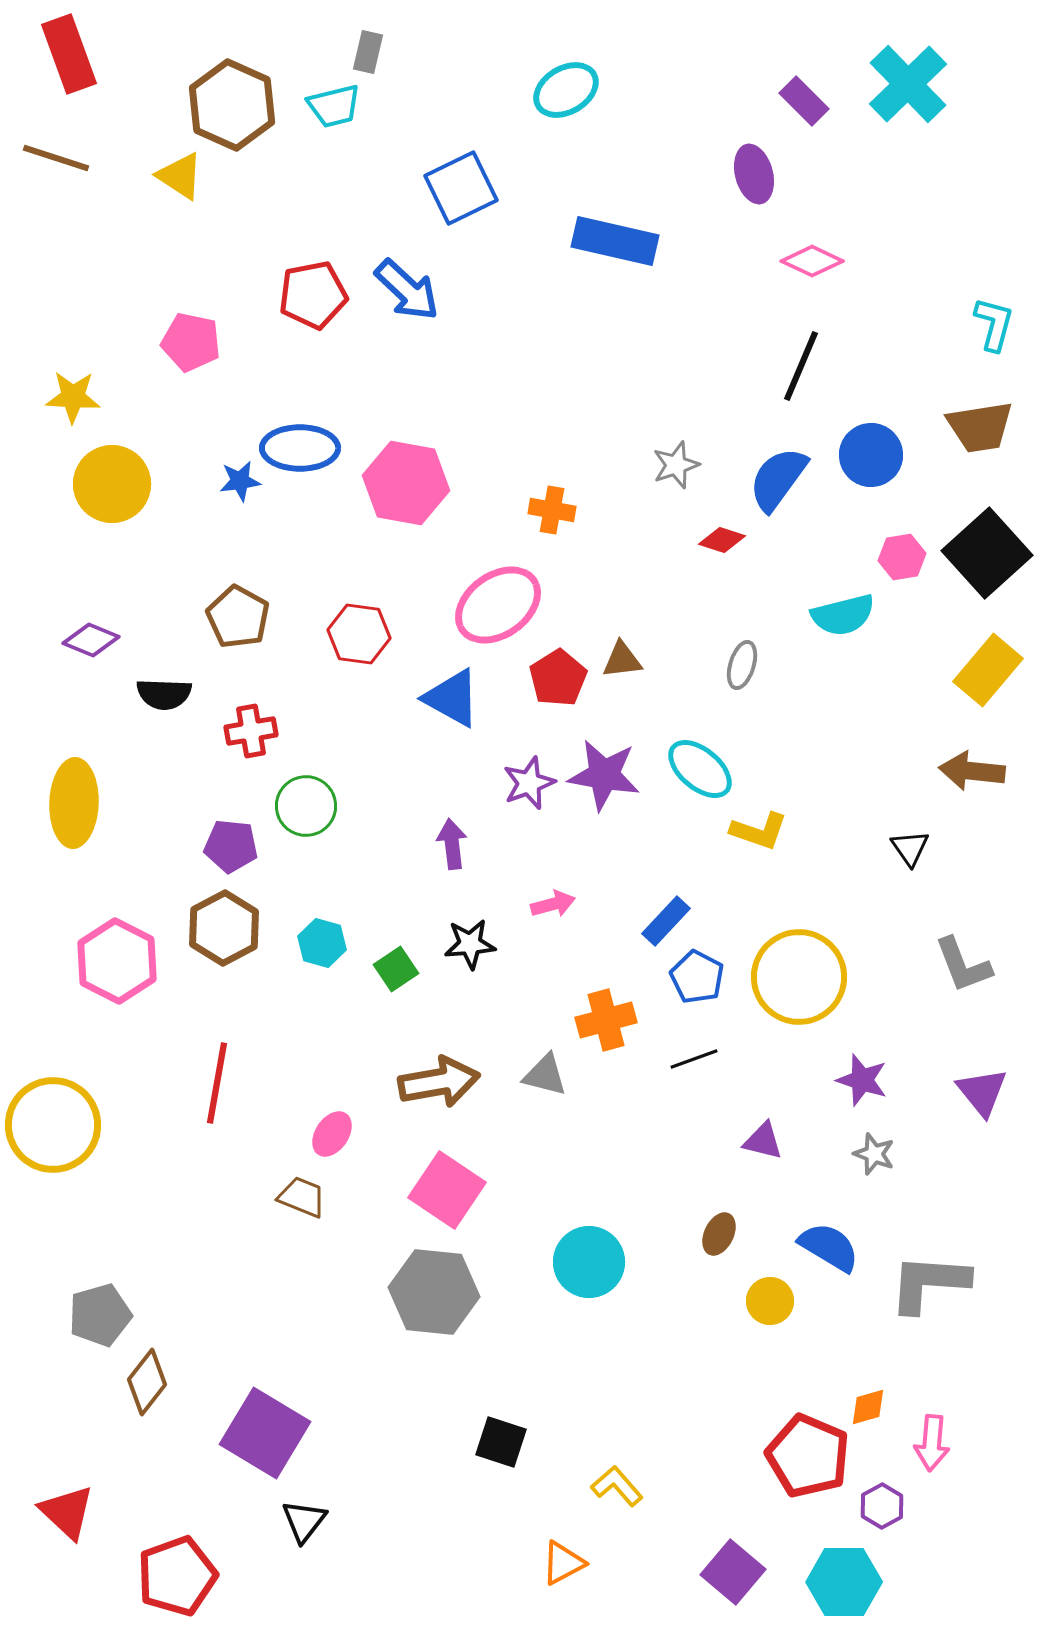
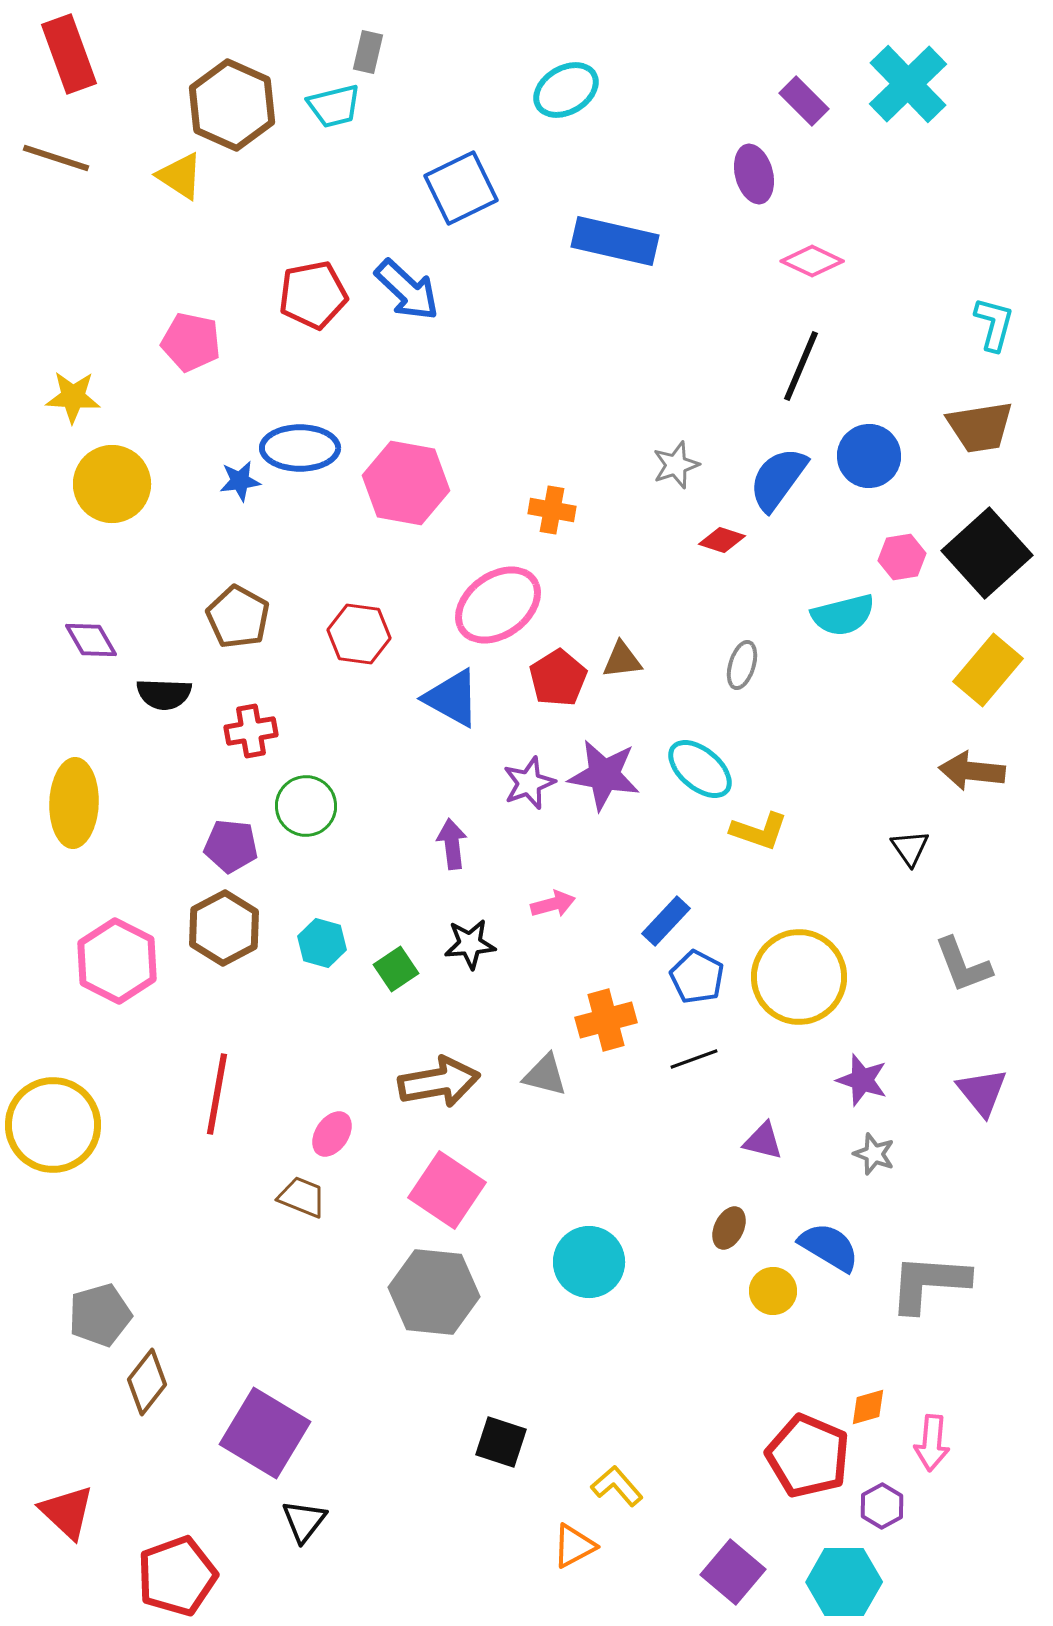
blue circle at (871, 455): moved 2 px left, 1 px down
purple diamond at (91, 640): rotated 38 degrees clockwise
red line at (217, 1083): moved 11 px down
brown ellipse at (719, 1234): moved 10 px right, 6 px up
yellow circle at (770, 1301): moved 3 px right, 10 px up
orange triangle at (563, 1563): moved 11 px right, 17 px up
